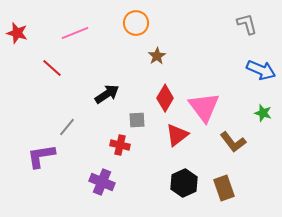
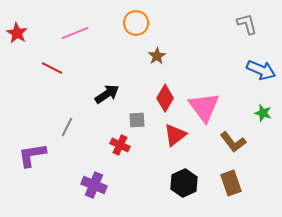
red star: rotated 15 degrees clockwise
red line: rotated 15 degrees counterclockwise
gray line: rotated 12 degrees counterclockwise
red triangle: moved 2 px left
red cross: rotated 12 degrees clockwise
purple L-shape: moved 9 px left, 1 px up
purple cross: moved 8 px left, 3 px down
brown rectangle: moved 7 px right, 5 px up
